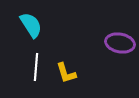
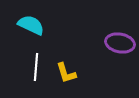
cyan semicircle: rotated 32 degrees counterclockwise
